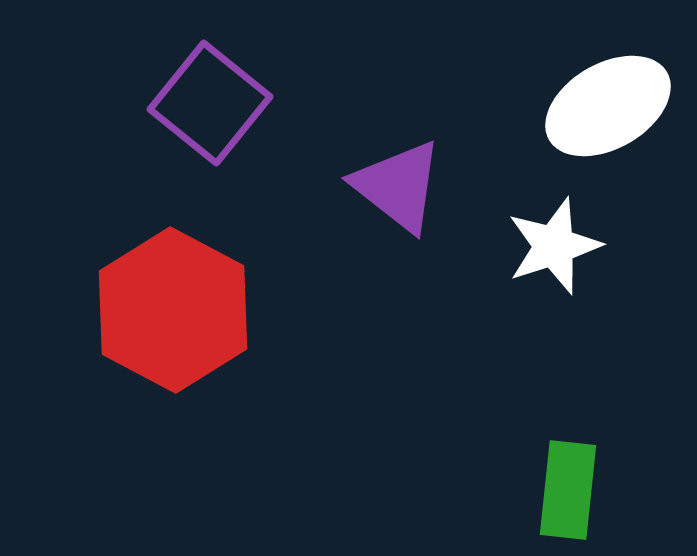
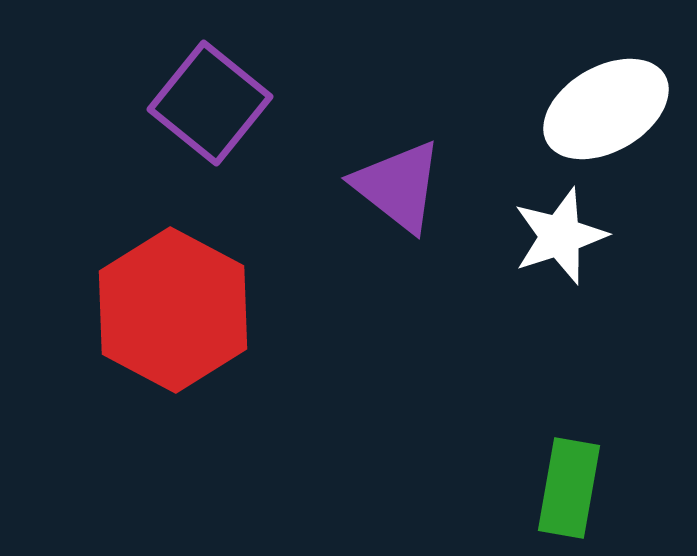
white ellipse: moved 2 px left, 3 px down
white star: moved 6 px right, 10 px up
green rectangle: moved 1 px right, 2 px up; rotated 4 degrees clockwise
